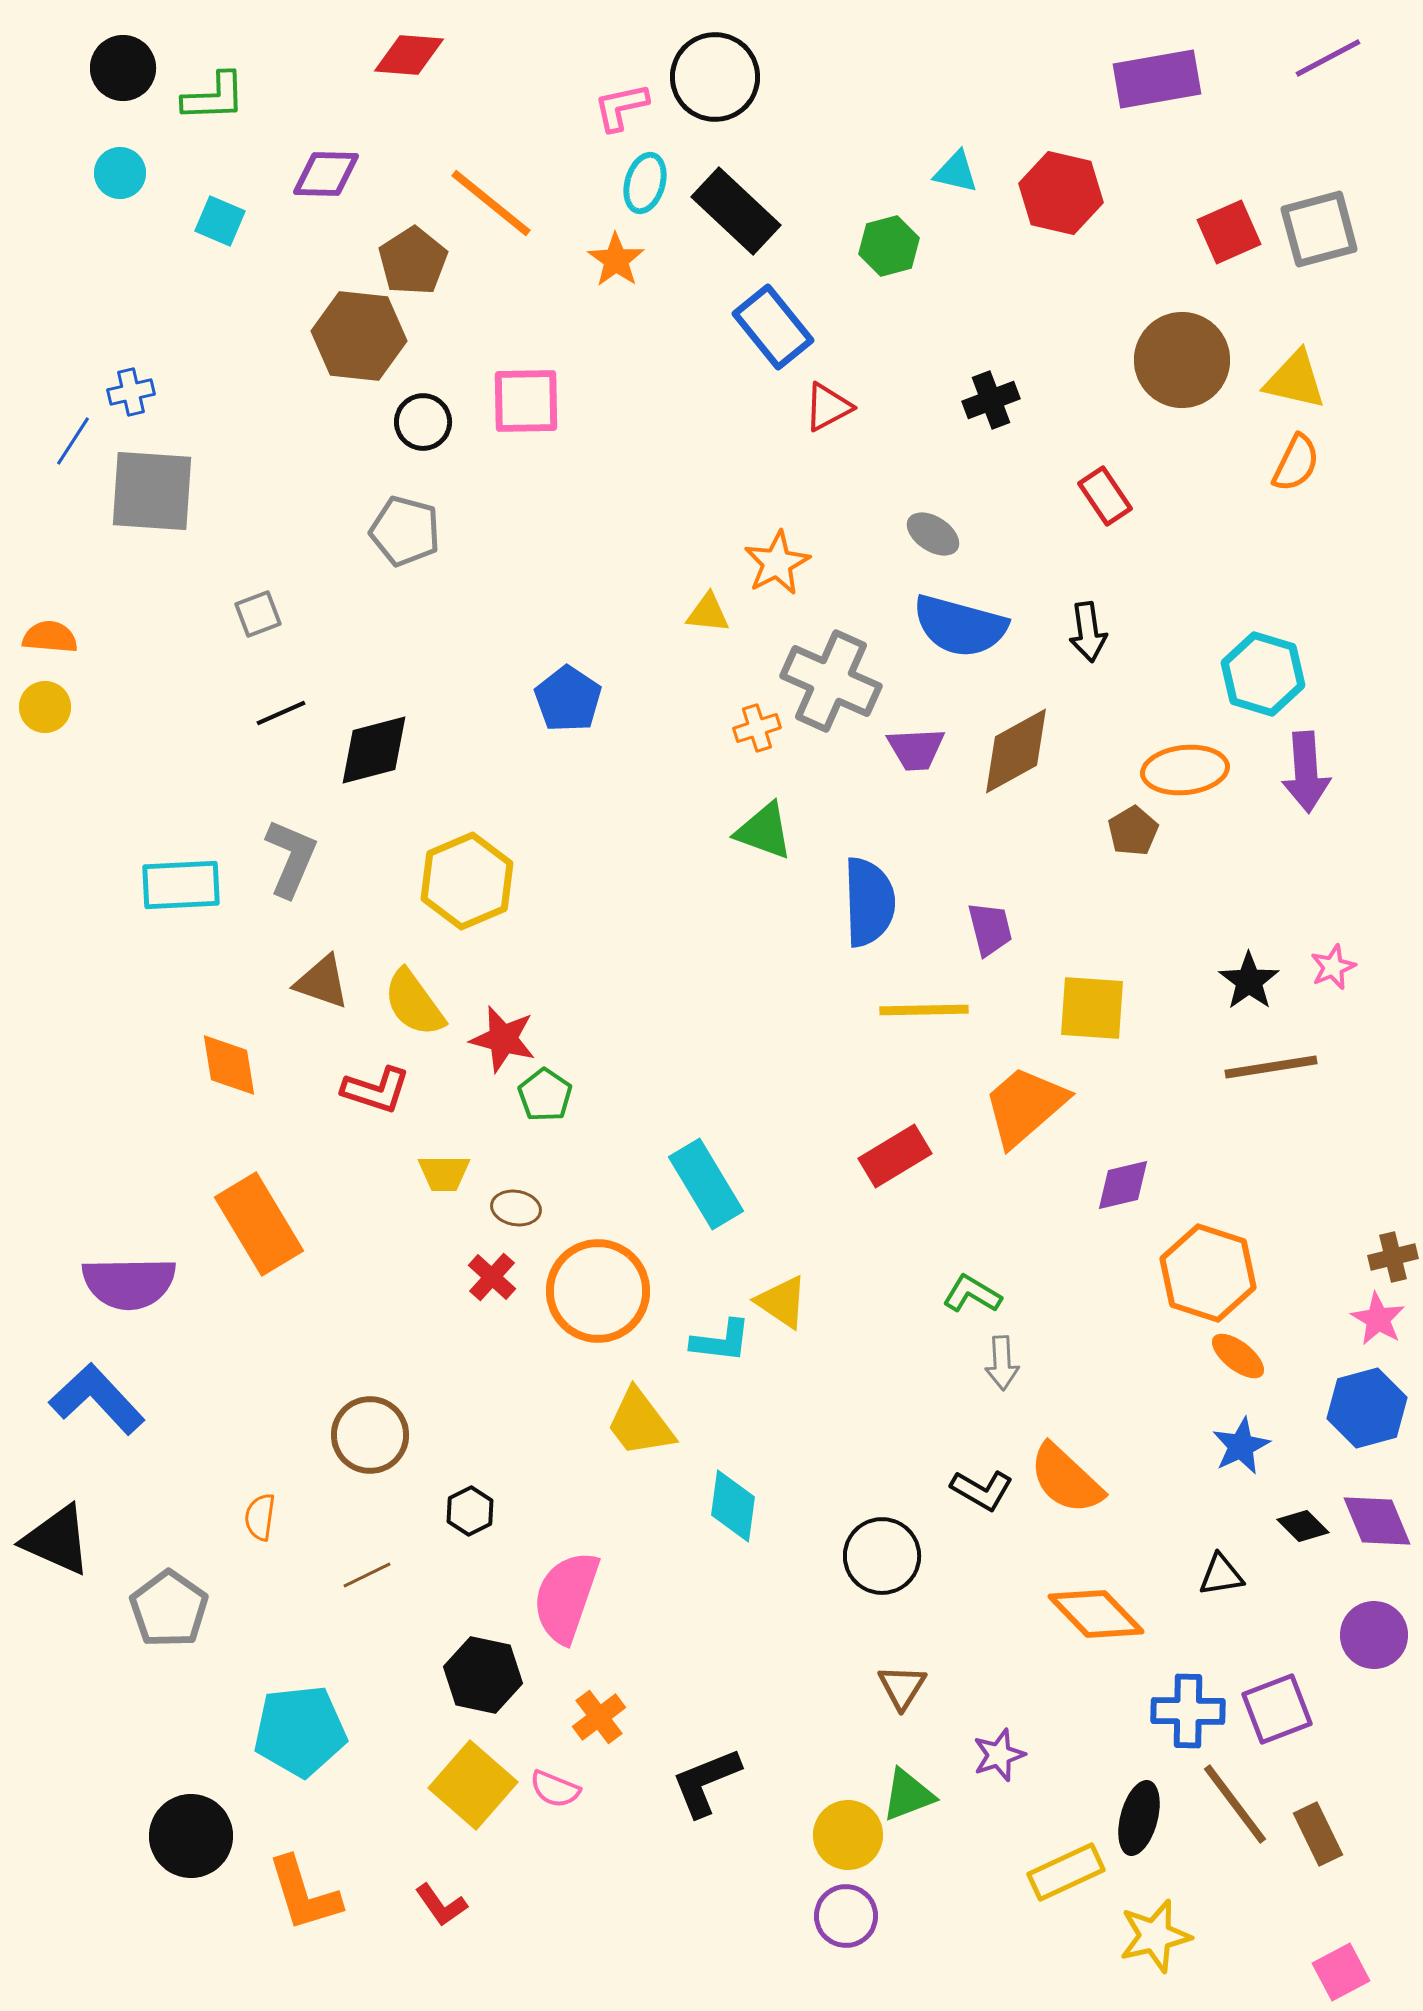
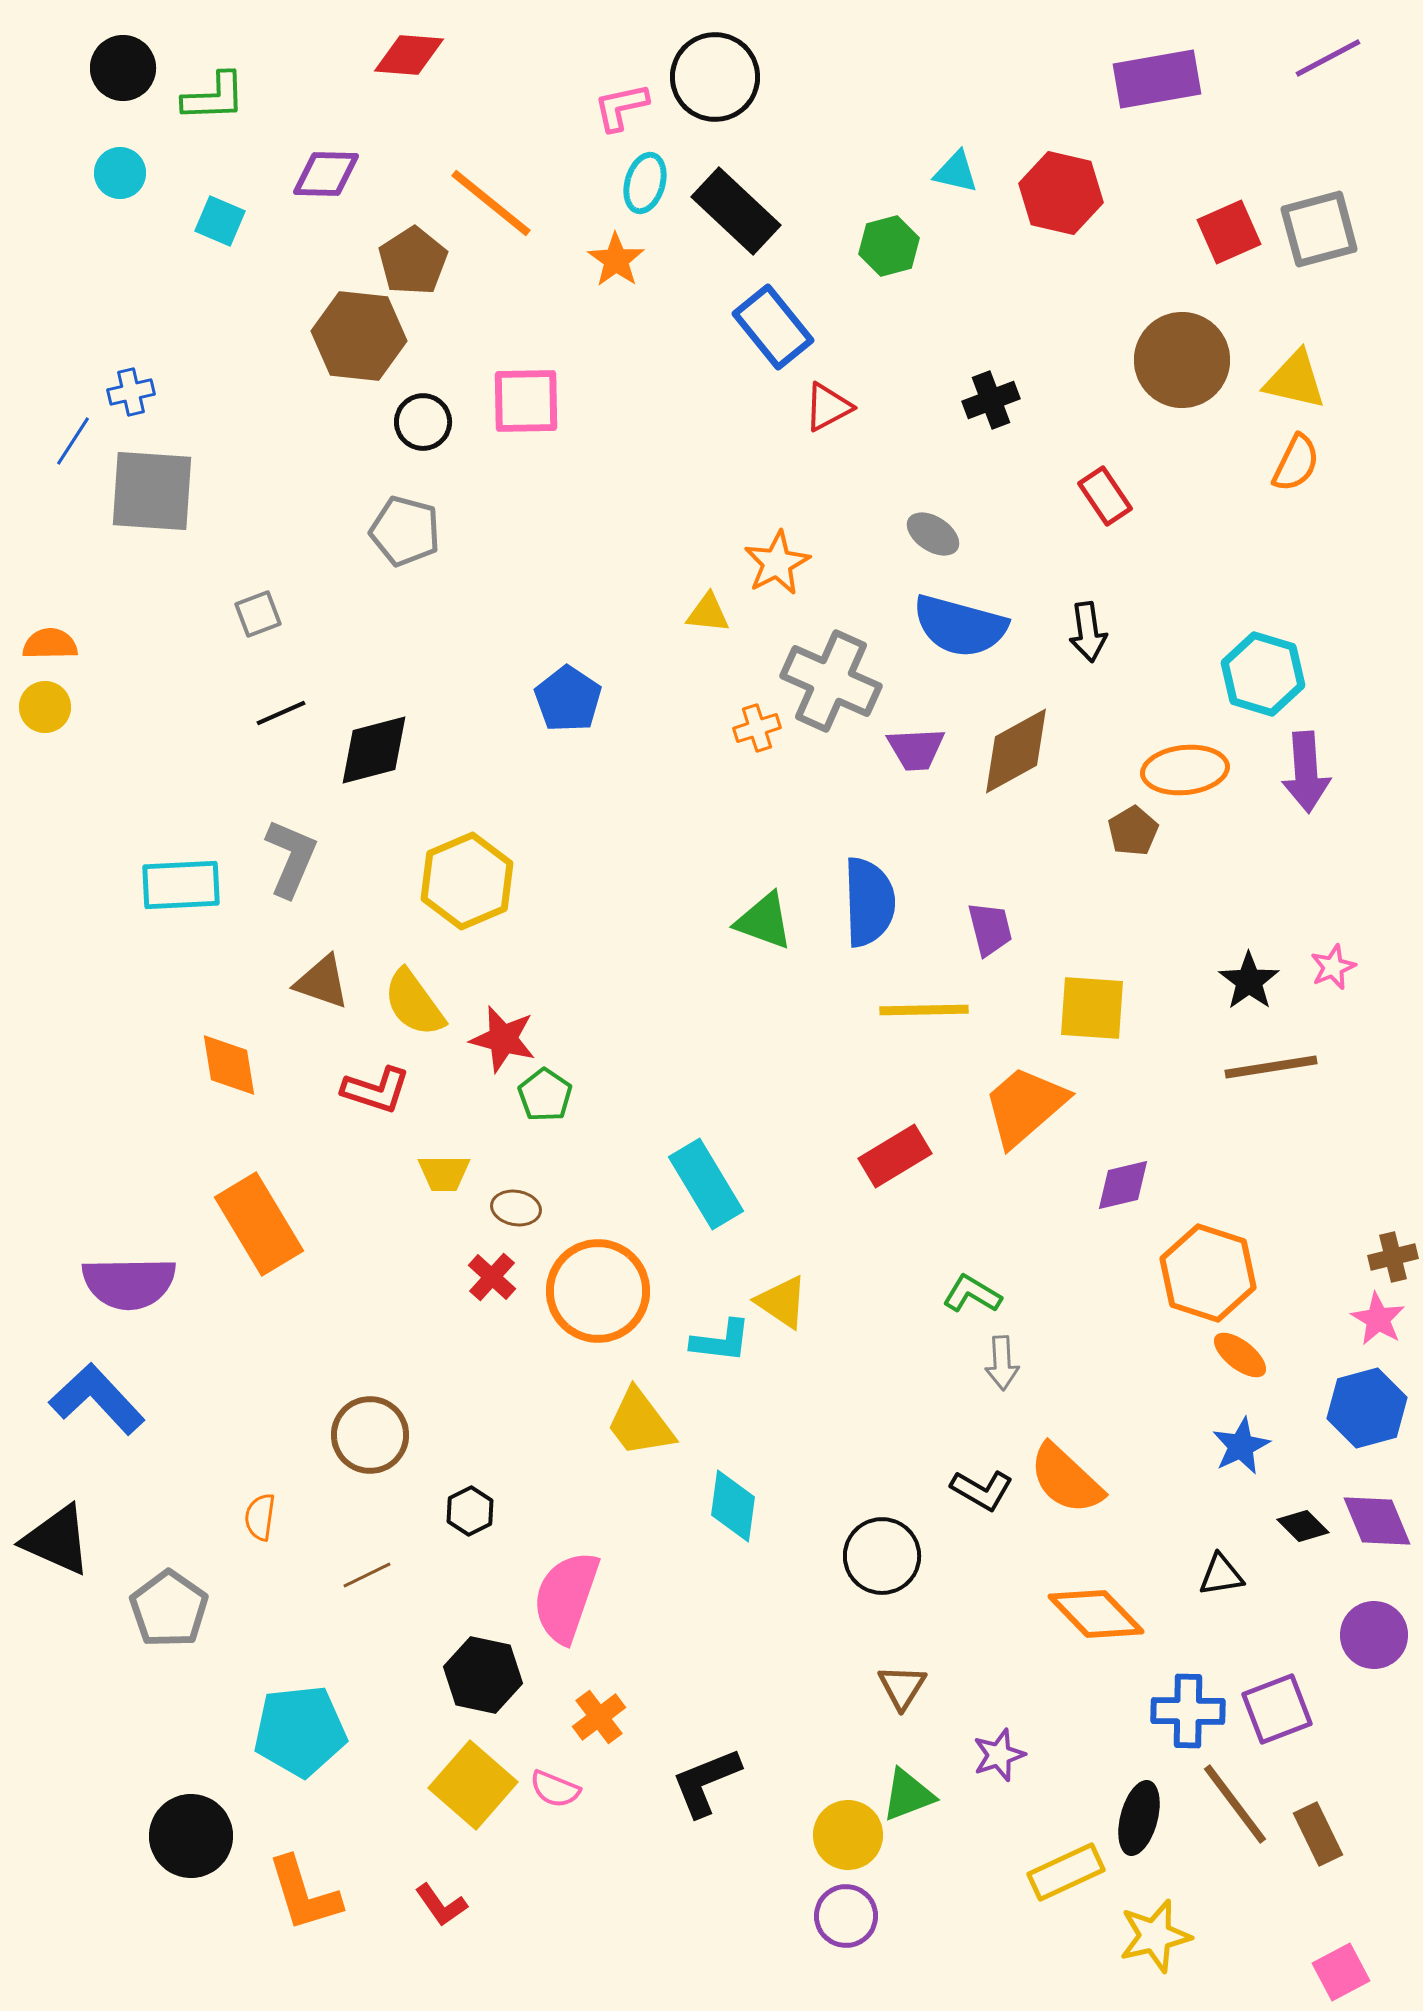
orange semicircle at (50, 637): moved 7 px down; rotated 6 degrees counterclockwise
green triangle at (764, 831): moved 90 px down
orange ellipse at (1238, 1356): moved 2 px right, 1 px up
